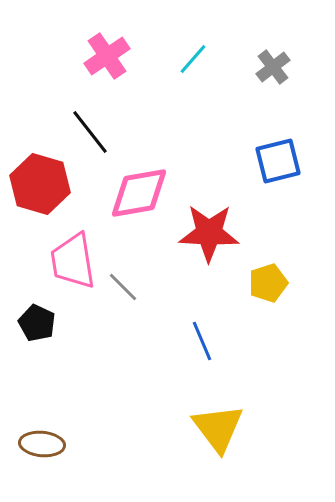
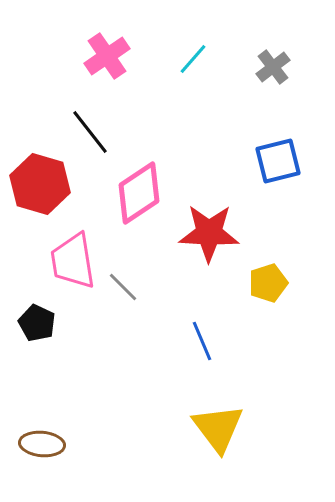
pink diamond: rotated 24 degrees counterclockwise
